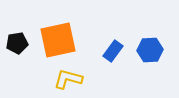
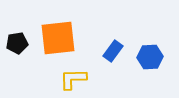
orange square: moved 2 px up; rotated 6 degrees clockwise
blue hexagon: moved 7 px down
yellow L-shape: moved 5 px right; rotated 16 degrees counterclockwise
